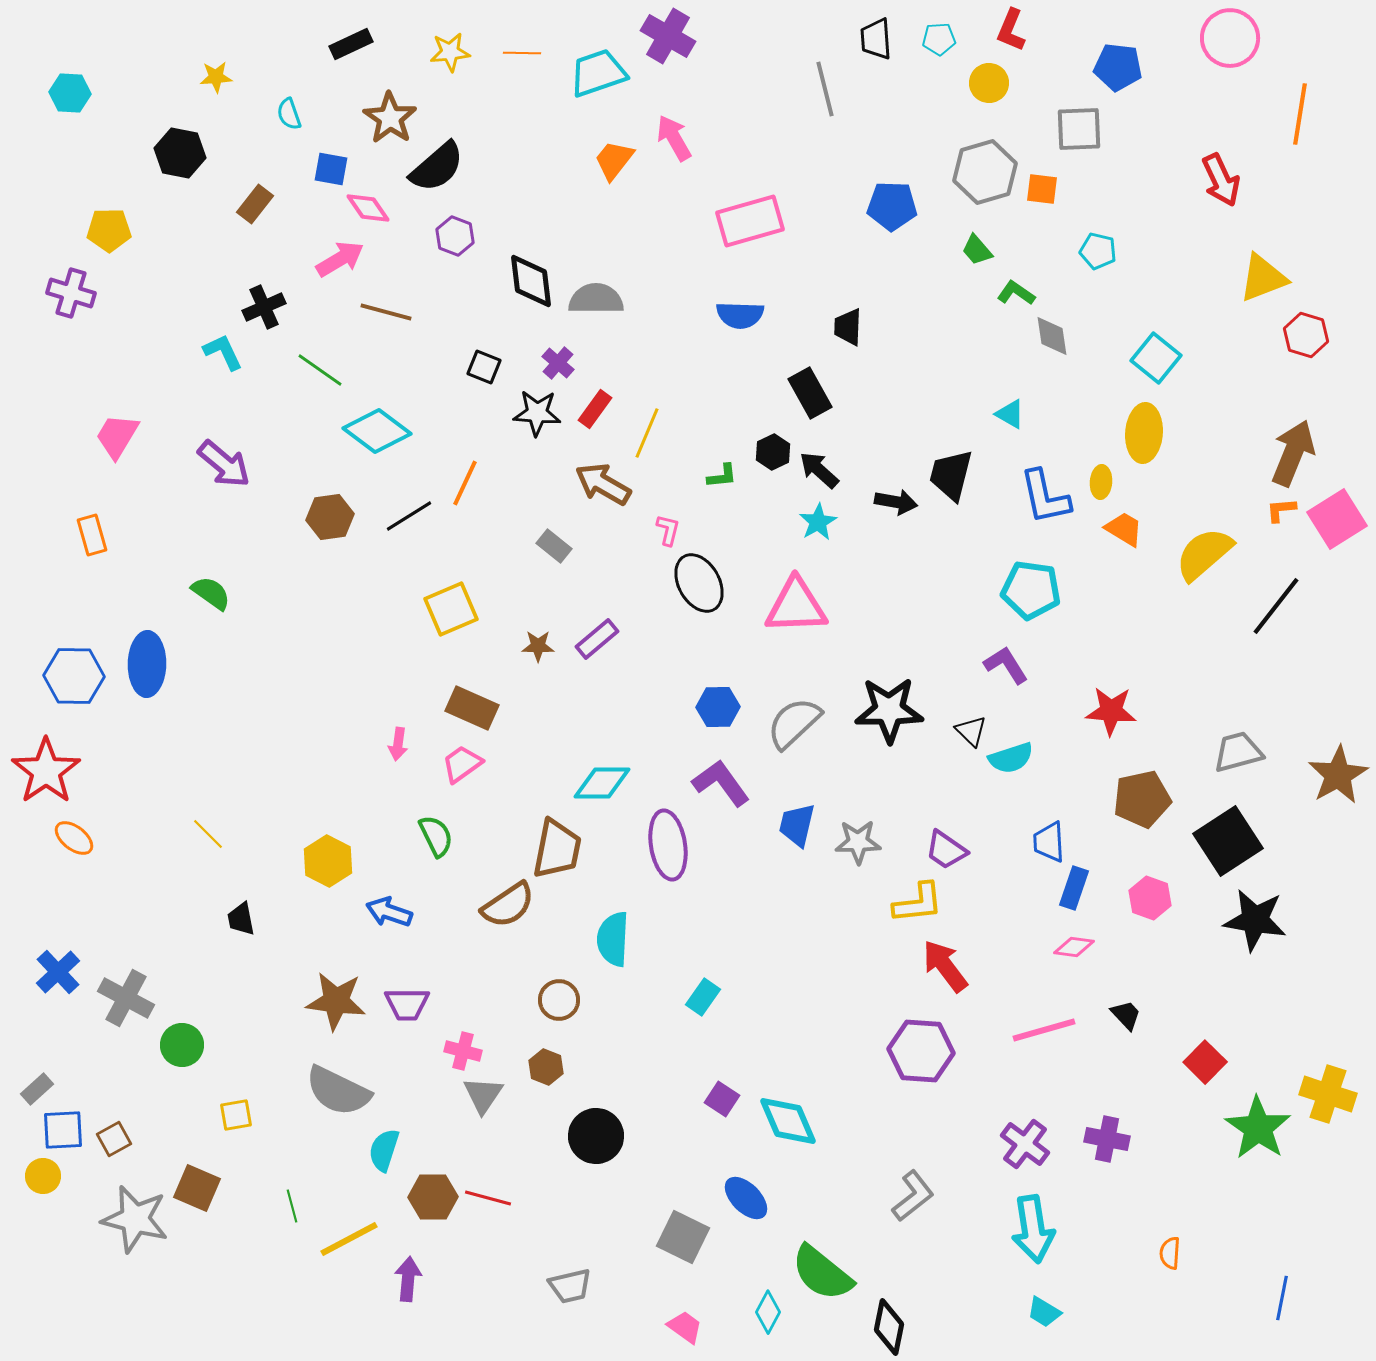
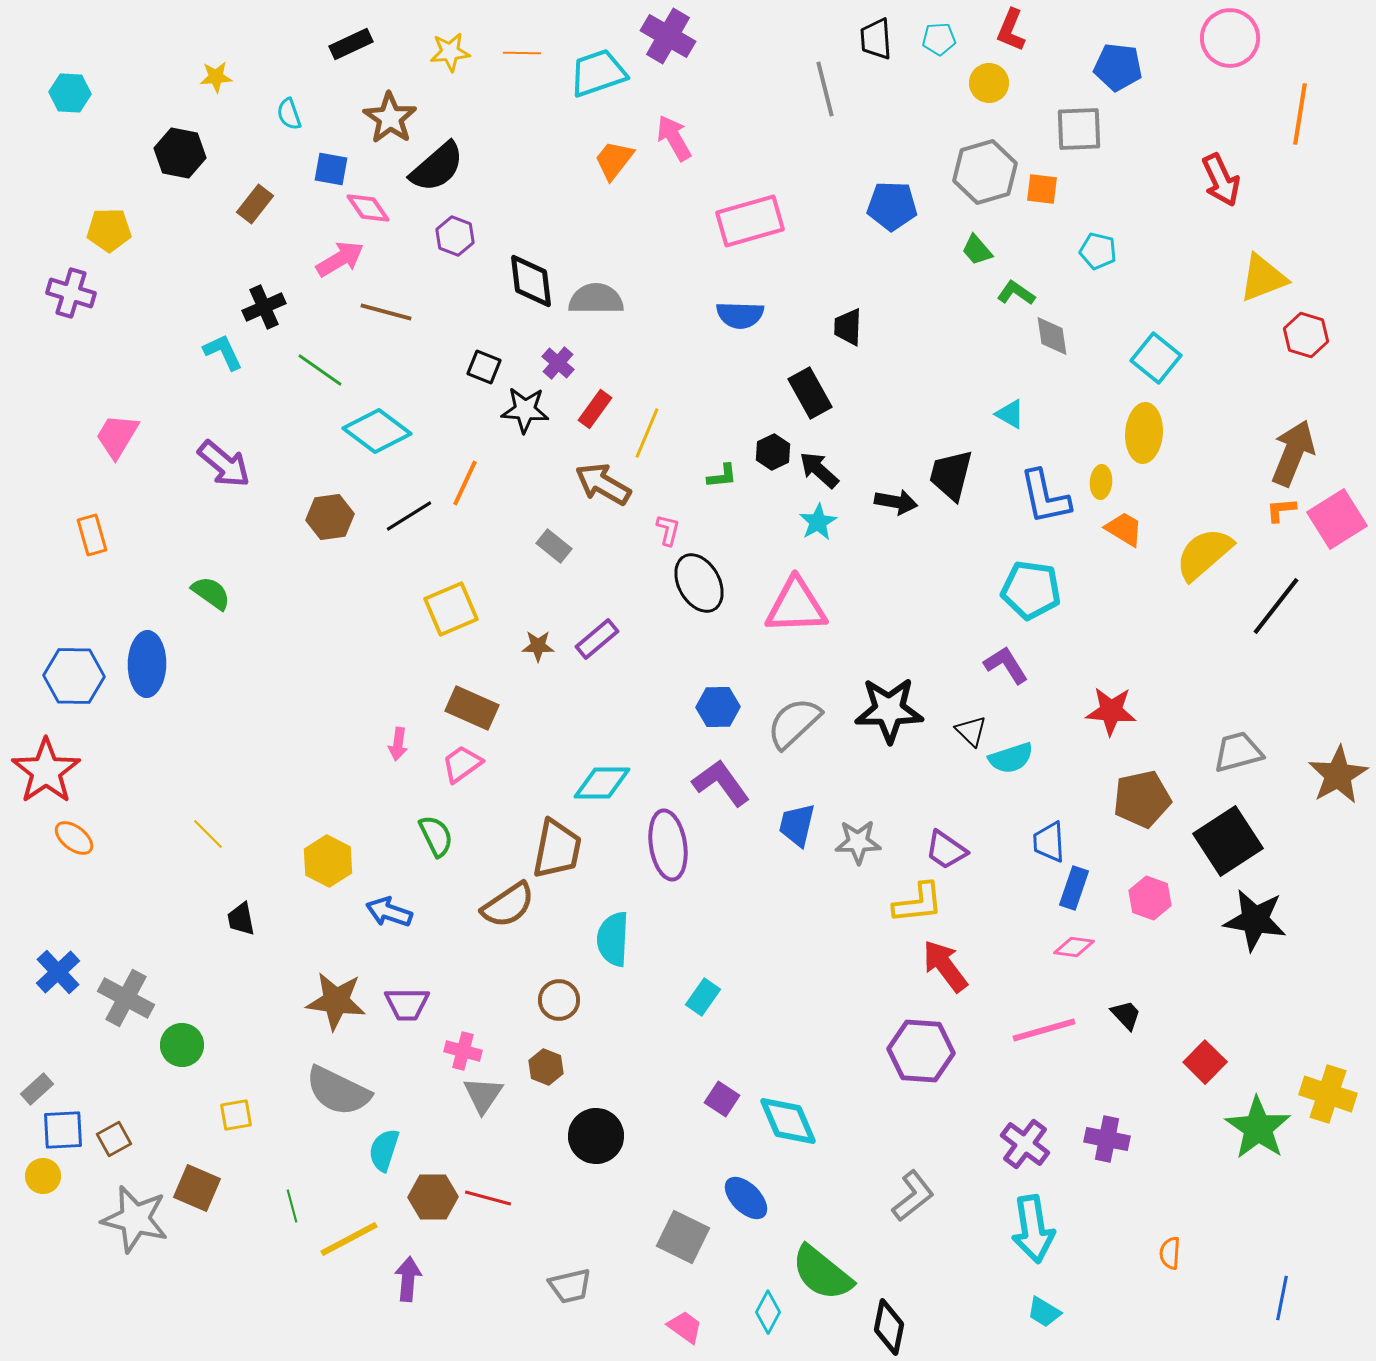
black star at (537, 413): moved 12 px left, 3 px up
